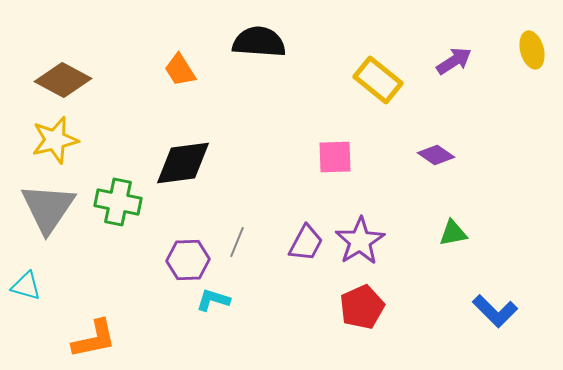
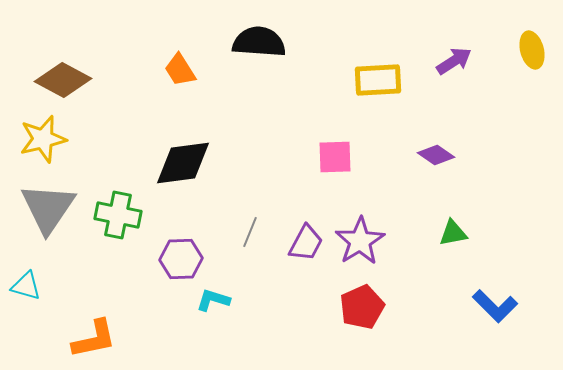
yellow rectangle: rotated 42 degrees counterclockwise
yellow star: moved 12 px left, 1 px up
green cross: moved 13 px down
gray line: moved 13 px right, 10 px up
purple hexagon: moved 7 px left, 1 px up
blue L-shape: moved 5 px up
